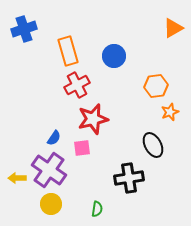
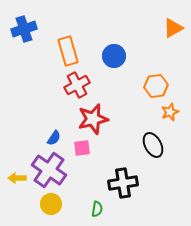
black cross: moved 6 px left, 5 px down
